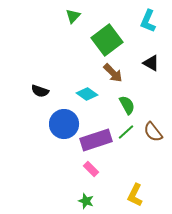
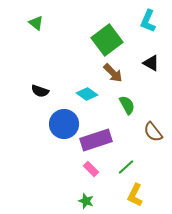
green triangle: moved 37 px left, 7 px down; rotated 35 degrees counterclockwise
green line: moved 35 px down
